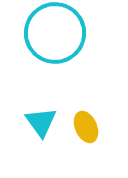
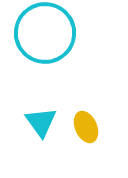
cyan circle: moved 10 px left
